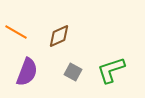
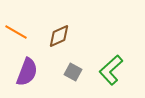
green L-shape: rotated 24 degrees counterclockwise
